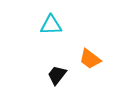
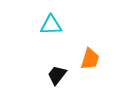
orange trapezoid: rotated 110 degrees counterclockwise
